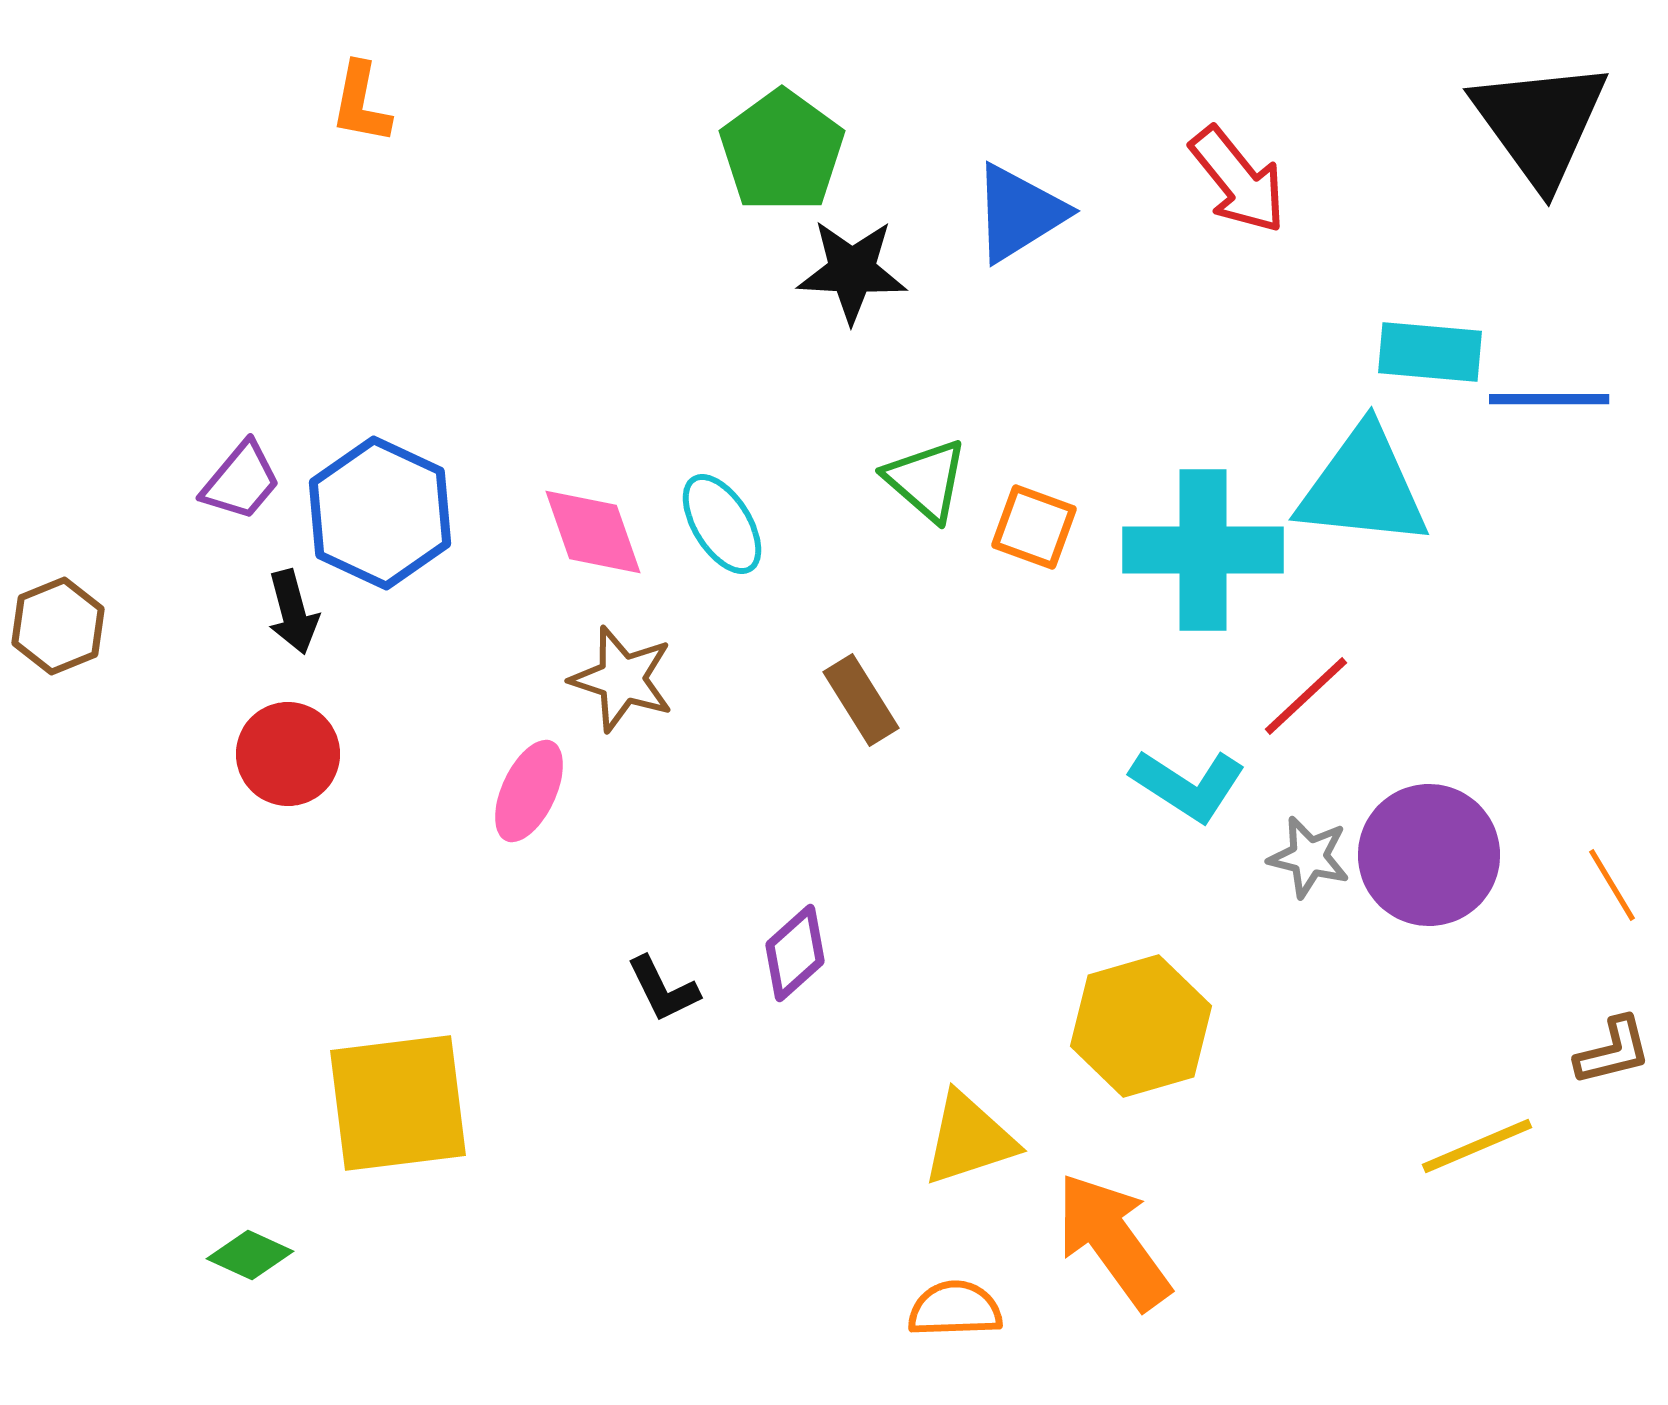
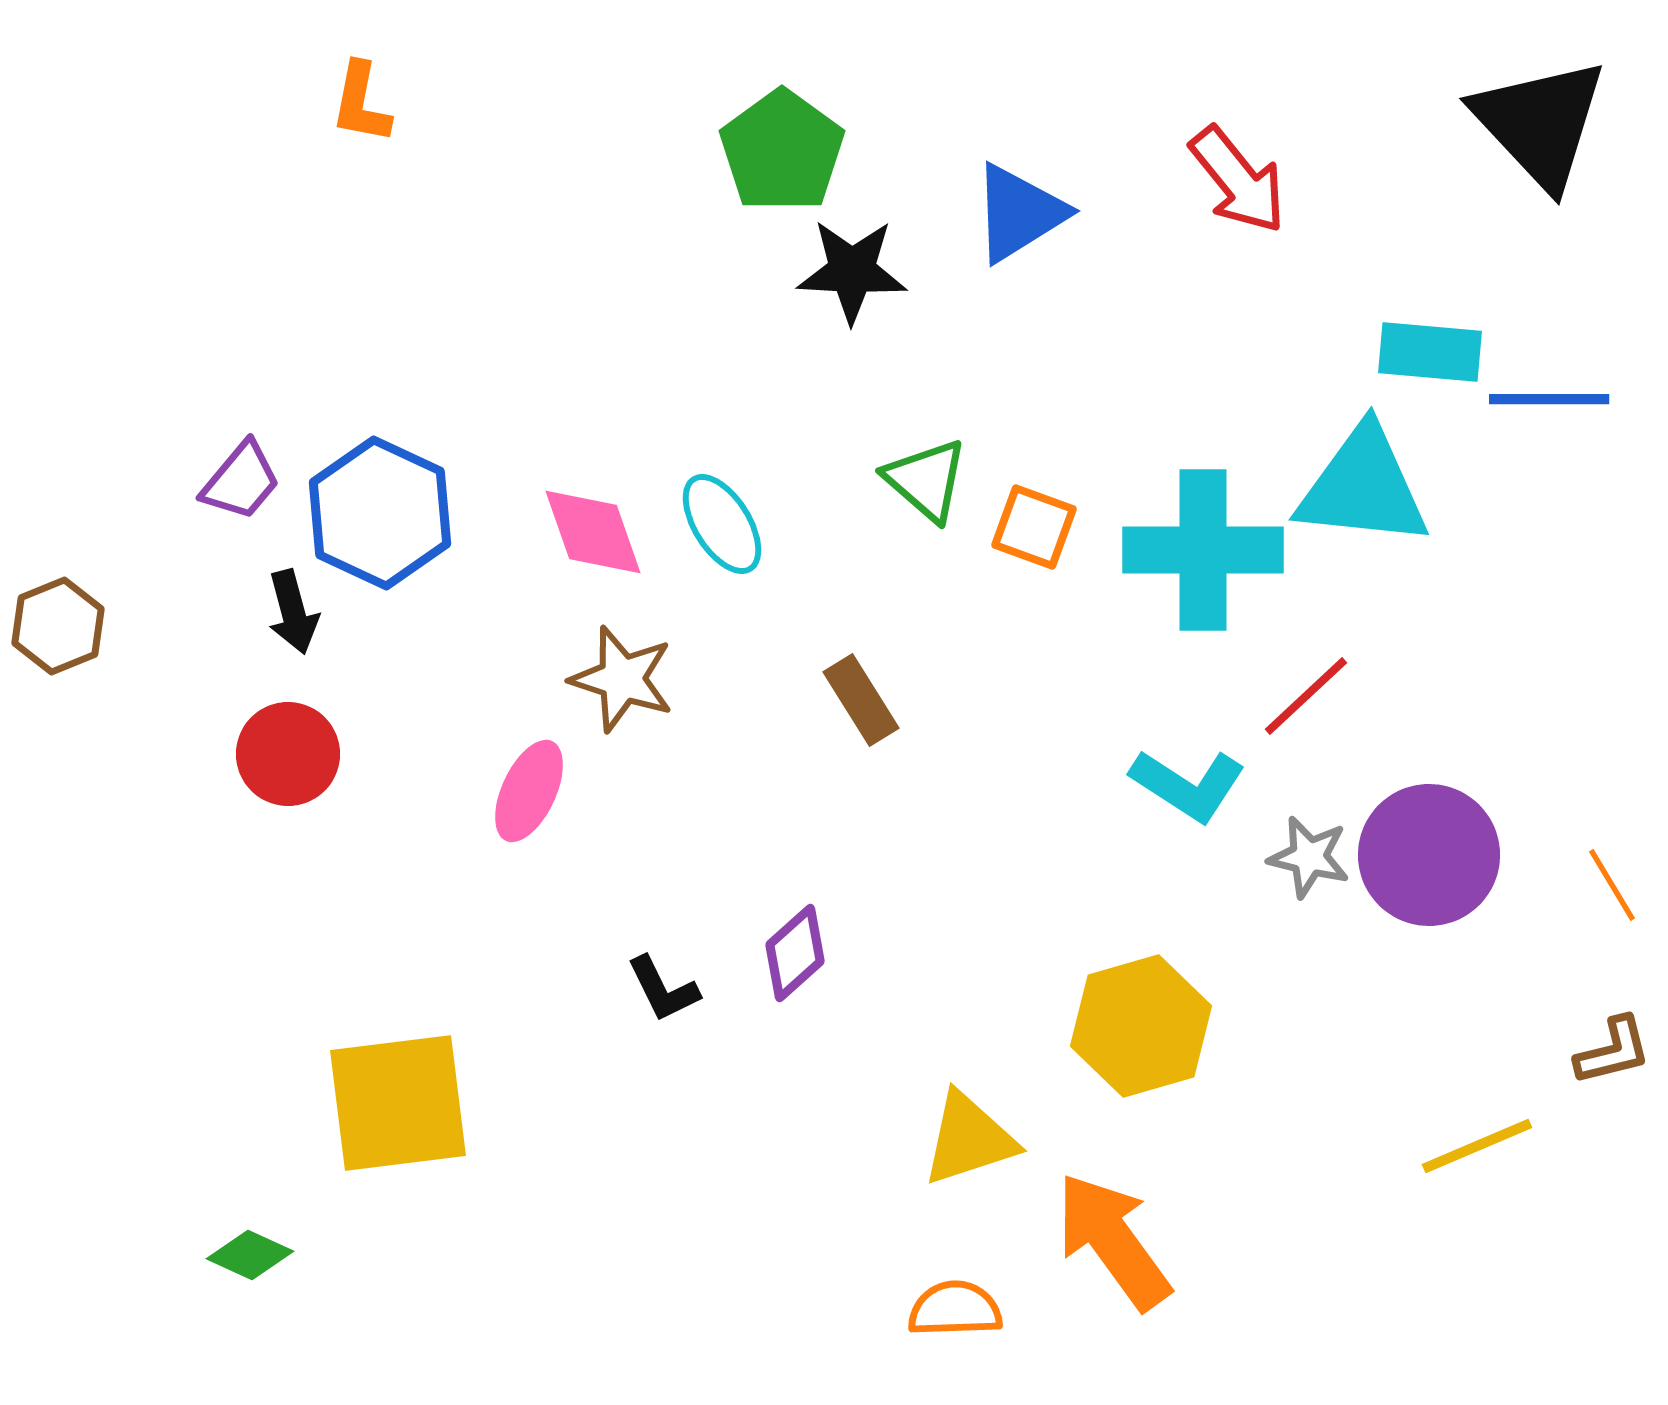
black triangle: rotated 7 degrees counterclockwise
